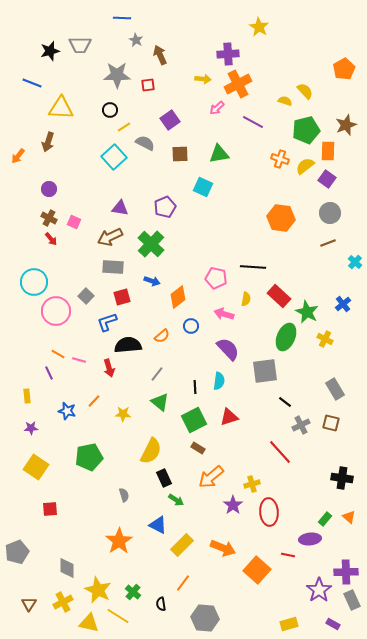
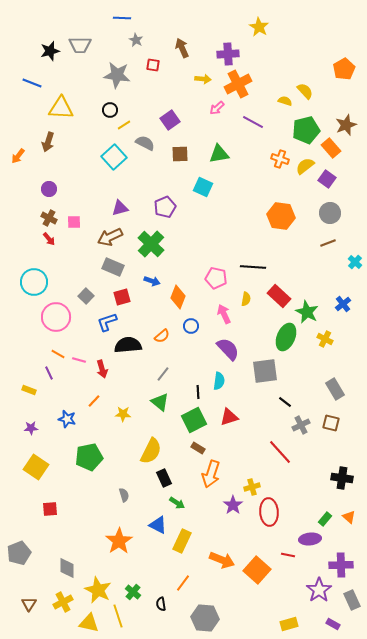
brown arrow at (160, 55): moved 22 px right, 7 px up
gray star at (117, 75): rotated 8 degrees clockwise
red square at (148, 85): moved 5 px right, 20 px up; rotated 16 degrees clockwise
yellow line at (124, 127): moved 2 px up
orange rectangle at (328, 151): moved 3 px right, 3 px up; rotated 42 degrees counterclockwise
purple triangle at (120, 208): rotated 24 degrees counterclockwise
orange hexagon at (281, 218): moved 2 px up
pink square at (74, 222): rotated 24 degrees counterclockwise
red arrow at (51, 239): moved 2 px left
gray rectangle at (113, 267): rotated 20 degrees clockwise
orange diamond at (178, 297): rotated 30 degrees counterclockwise
pink circle at (56, 311): moved 6 px down
pink arrow at (224, 314): rotated 48 degrees clockwise
red arrow at (109, 368): moved 7 px left, 1 px down
gray line at (157, 374): moved 6 px right
black line at (195, 387): moved 3 px right, 5 px down
yellow rectangle at (27, 396): moved 2 px right, 6 px up; rotated 64 degrees counterclockwise
blue star at (67, 411): moved 8 px down
orange arrow at (211, 477): moved 3 px up; rotated 32 degrees counterclockwise
yellow cross at (252, 484): moved 3 px down
green arrow at (176, 500): moved 1 px right, 3 px down
yellow rectangle at (182, 545): moved 4 px up; rotated 20 degrees counterclockwise
orange arrow at (223, 548): moved 1 px left, 12 px down
gray pentagon at (17, 552): moved 2 px right, 1 px down
purple cross at (346, 572): moved 5 px left, 7 px up
yellow line at (118, 616): rotated 40 degrees clockwise
